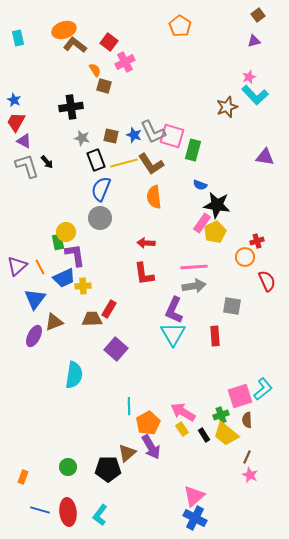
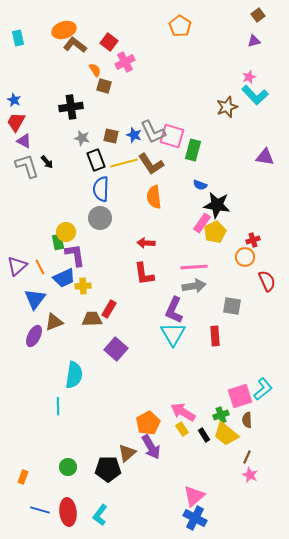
blue semicircle at (101, 189): rotated 20 degrees counterclockwise
red cross at (257, 241): moved 4 px left, 1 px up
cyan line at (129, 406): moved 71 px left
